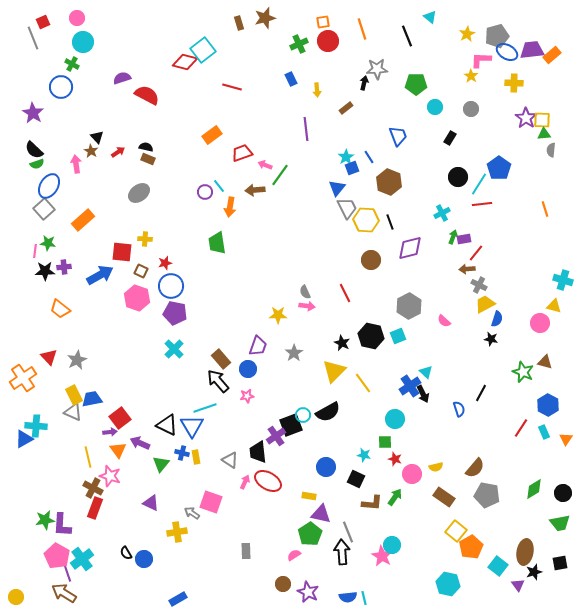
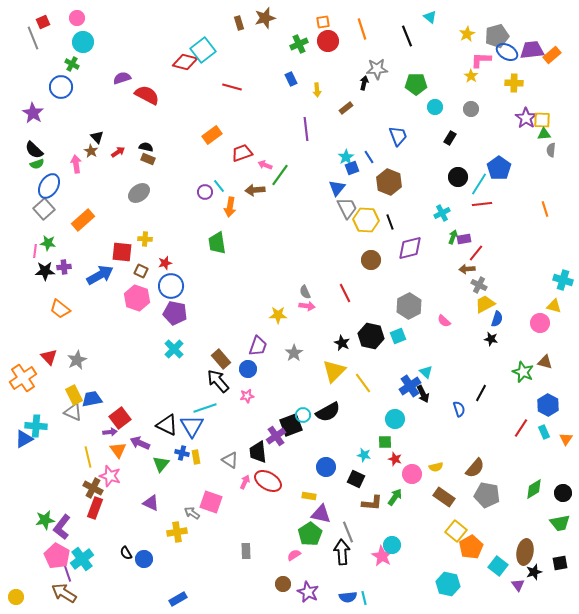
purple L-shape at (62, 525): moved 2 px down; rotated 35 degrees clockwise
